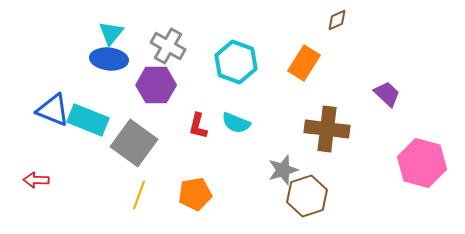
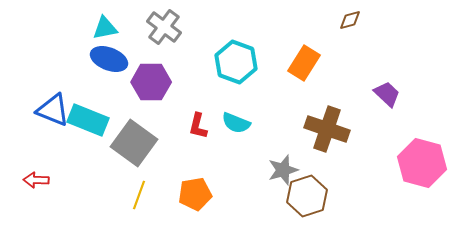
brown diamond: moved 13 px right; rotated 10 degrees clockwise
cyan triangle: moved 6 px left, 5 px up; rotated 40 degrees clockwise
gray cross: moved 4 px left, 19 px up; rotated 8 degrees clockwise
blue ellipse: rotated 15 degrees clockwise
purple hexagon: moved 5 px left, 3 px up
brown cross: rotated 12 degrees clockwise
